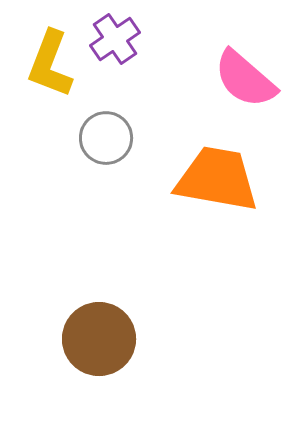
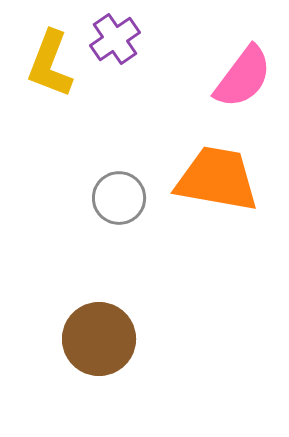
pink semicircle: moved 2 px left, 2 px up; rotated 94 degrees counterclockwise
gray circle: moved 13 px right, 60 px down
